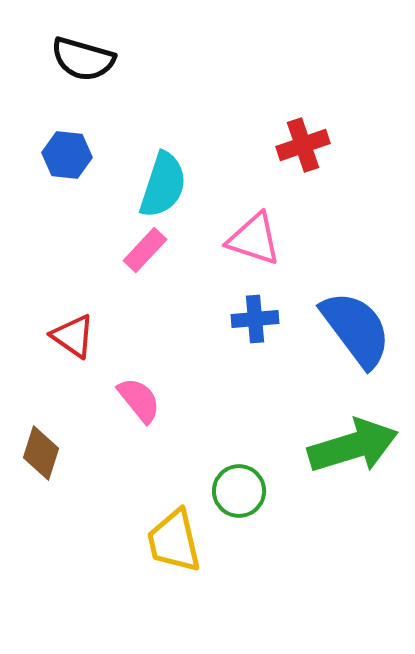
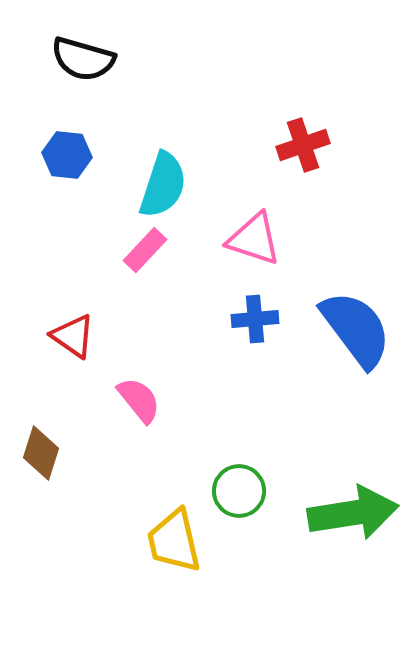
green arrow: moved 67 px down; rotated 8 degrees clockwise
